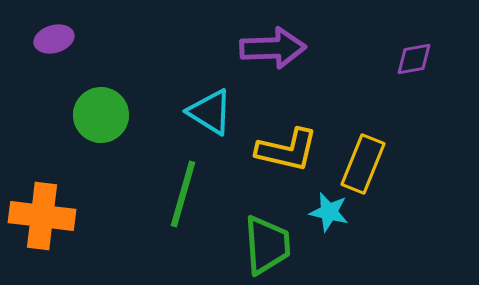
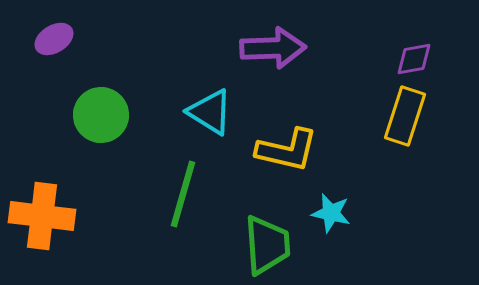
purple ellipse: rotated 15 degrees counterclockwise
yellow rectangle: moved 42 px right, 48 px up; rotated 4 degrees counterclockwise
cyan star: moved 2 px right, 1 px down
